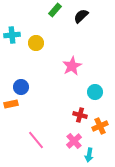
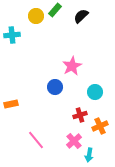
yellow circle: moved 27 px up
blue circle: moved 34 px right
red cross: rotated 32 degrees counterclockwise
